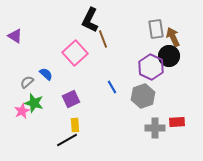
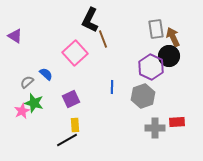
blue line: rotated 32 degrees clockwise
